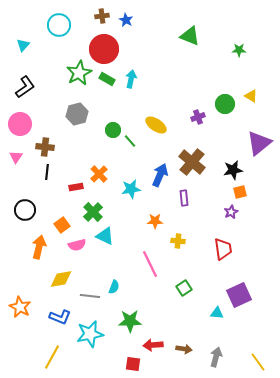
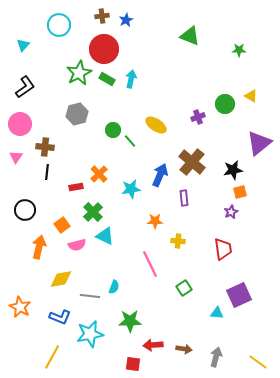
blue star at (126, 20): rotated 16 degrees clockwise
yellow line at (258, 362): rotated 18 degrees counterclockwise
